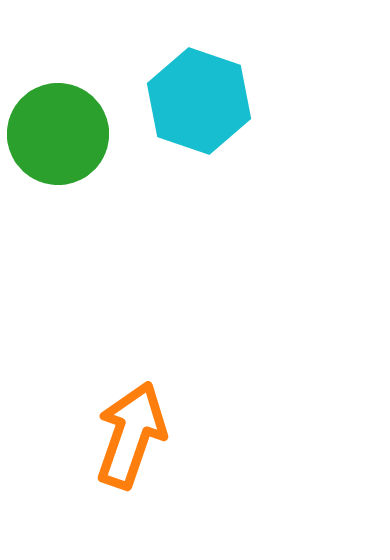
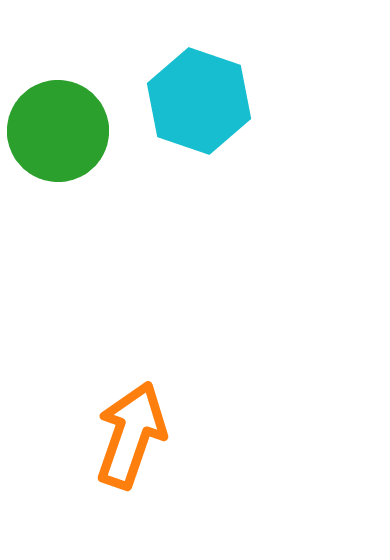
green circle: moved 3 px up
